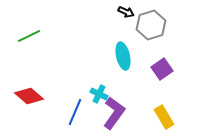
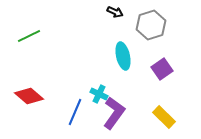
black arrow: moved 11 px left
yellow rectangle: rotated 15 degrees counterclockwise
